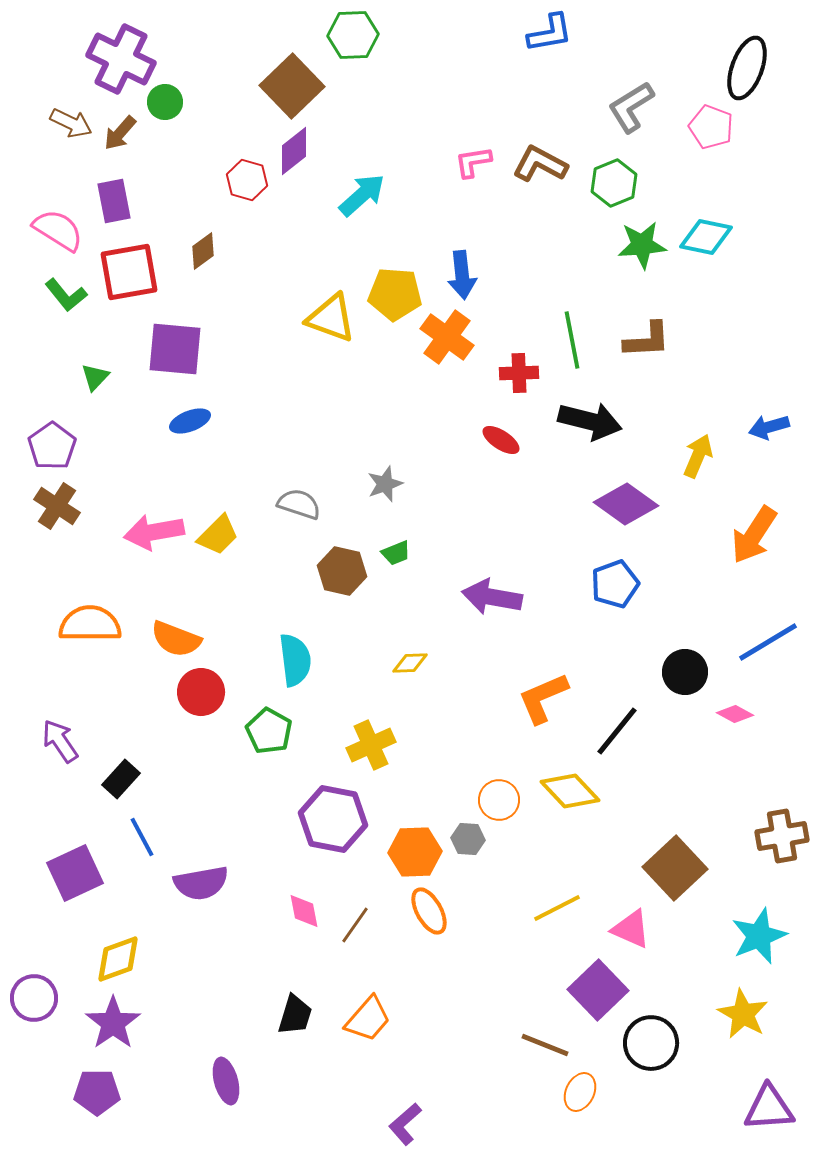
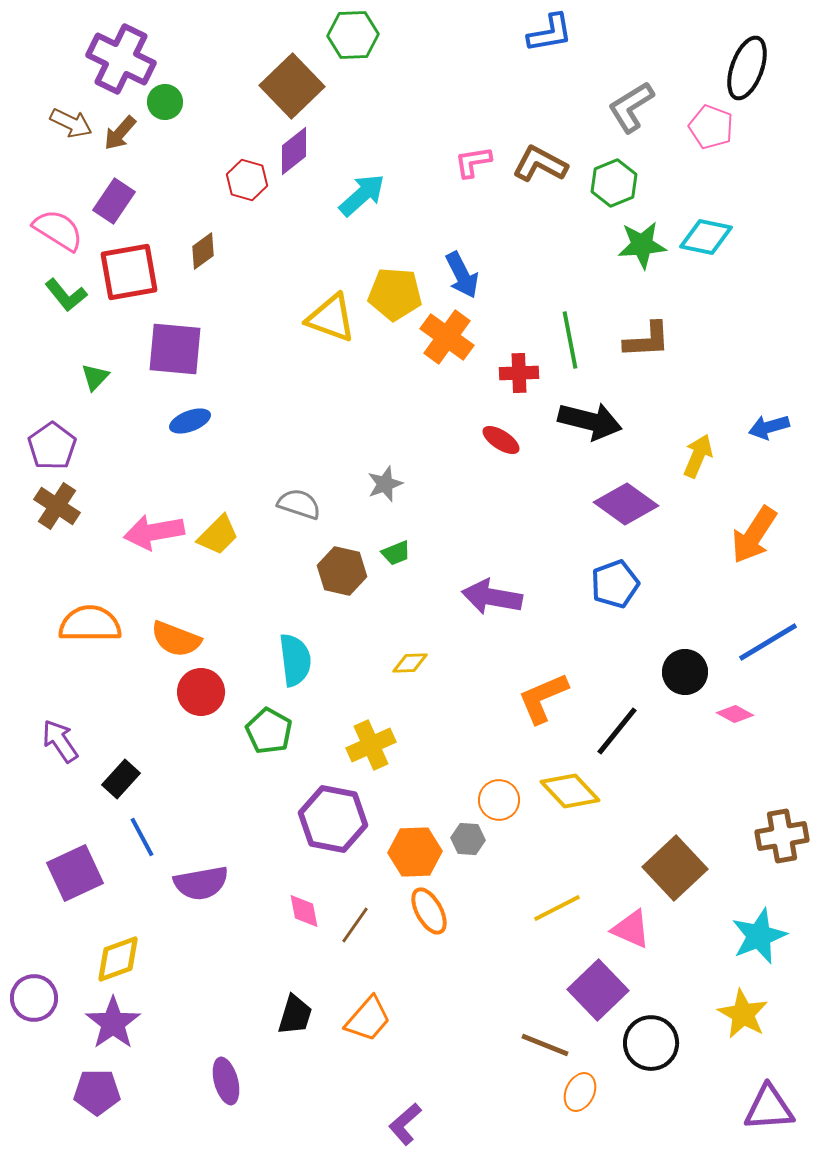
purple rectangle at (114, 201): rotated 45 degrees clockwise
blue arrow at (462, 275): rotated 21 degrees counterclockwise
green line at (572, 340): moved 2 px left
